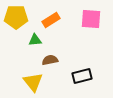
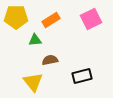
pink square: rotated 30 degrees counterclockwise
